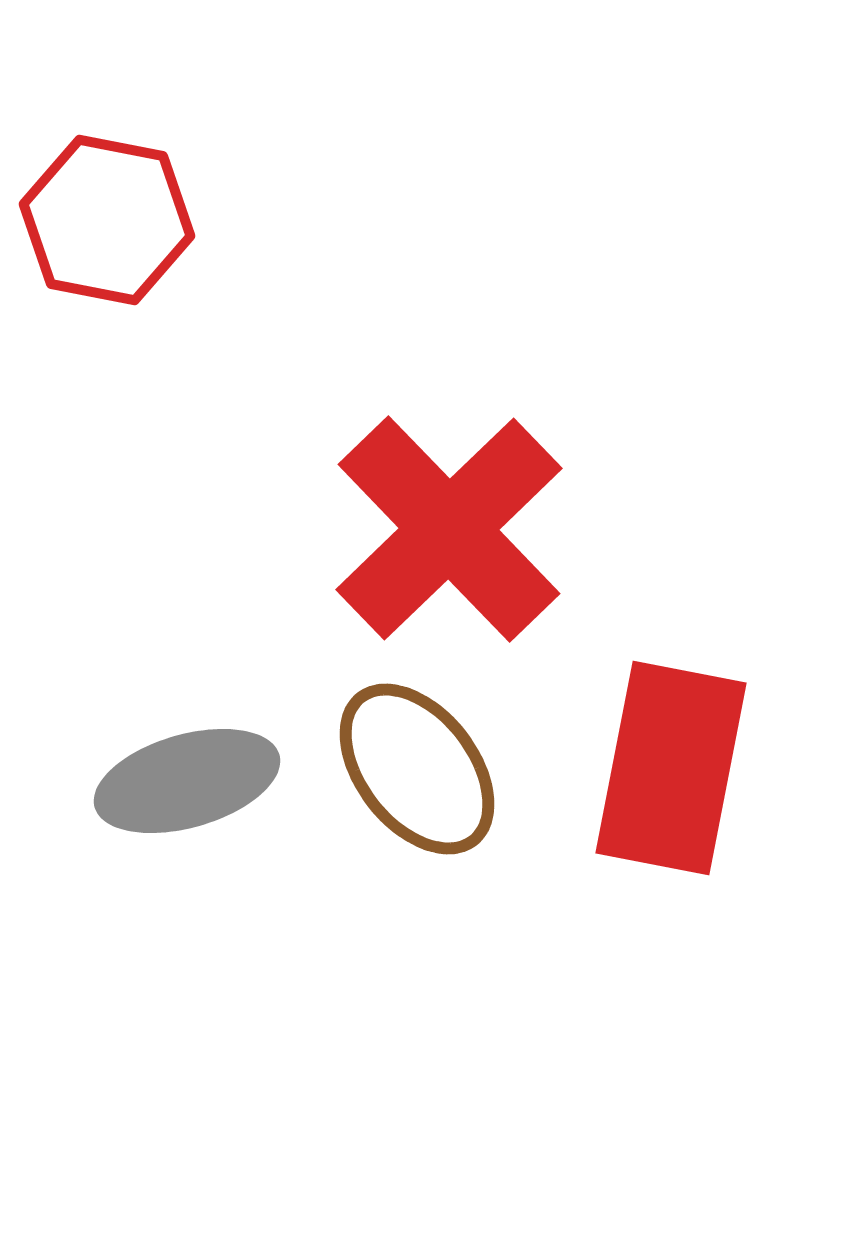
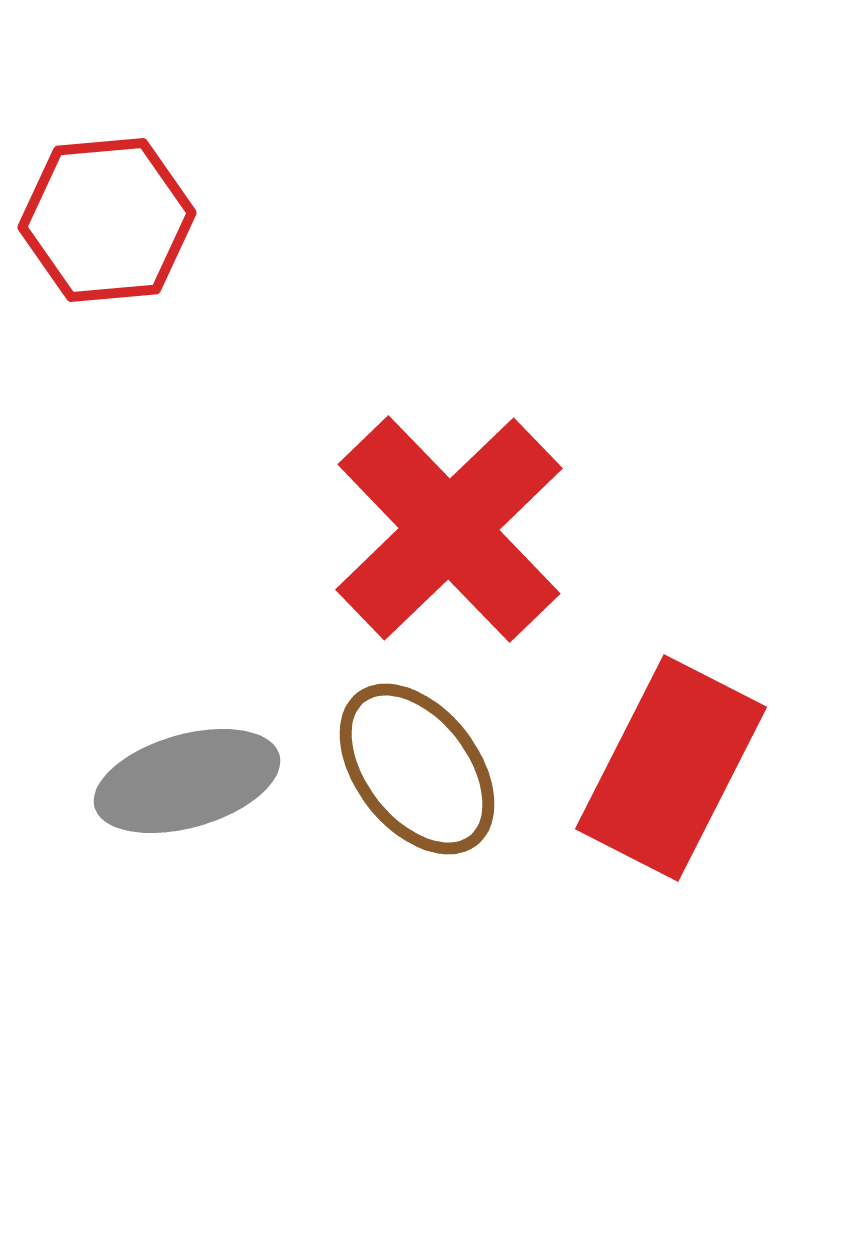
red hexagon: rotated 16 degrees counterclockwise
red rectangle: rotated 16 degrees clockwise
